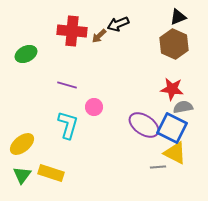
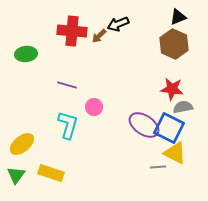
green ellipse: rotated 20 degrees clockwise
blue square: moved 3 px left
green triangle: moved 6 px left
